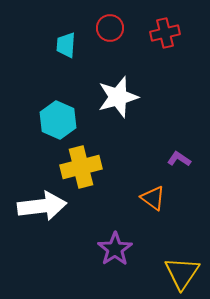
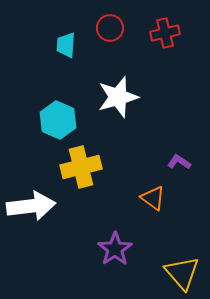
purple L-shape: moved 3 px down
white arrow: moved 11 px left
yellow triangle: rotated 15 degrees counterclockwise
